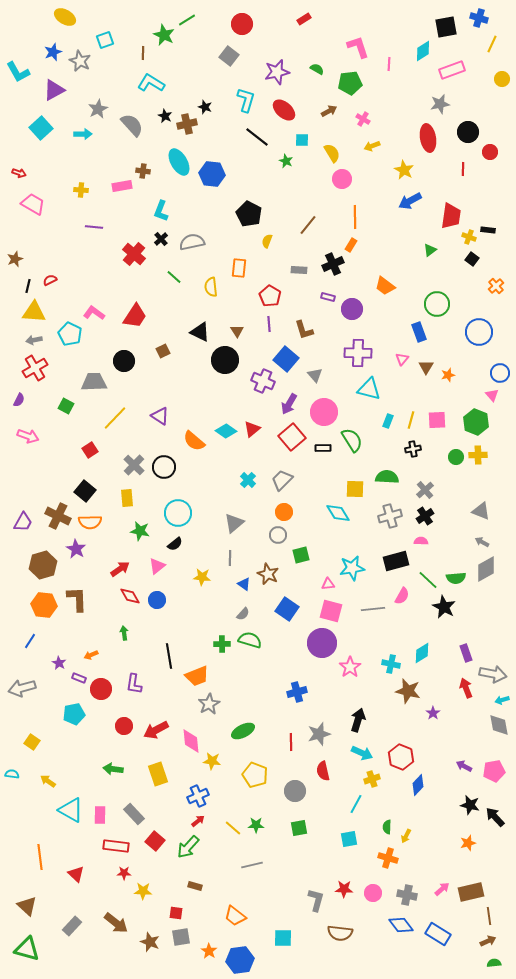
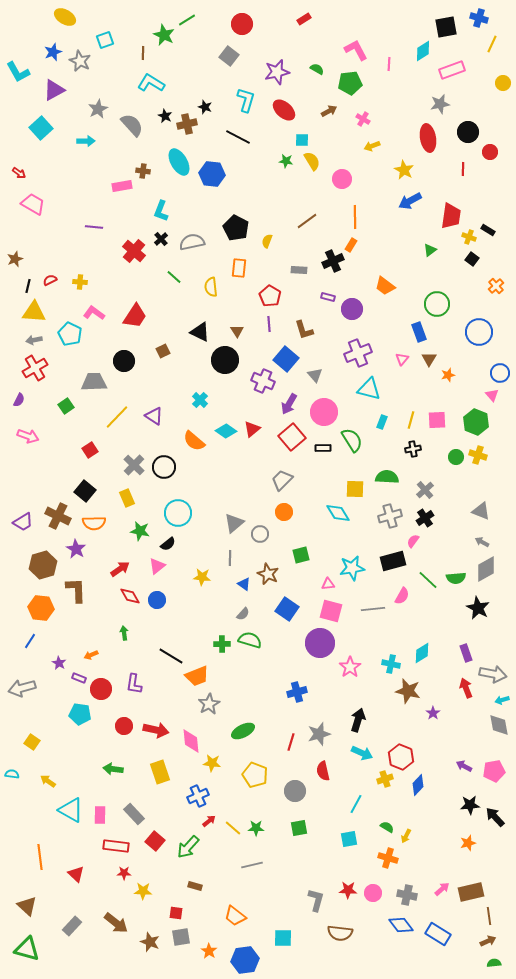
pink L-shape at (358, 47): moved 2 px left, 3 px down; rotated 10 degrees counterclockwise
yellow circle at (502, 79): moved 1 px right, 4 px down
cyan arrow at (83, 134): moved 3 px right, 7 px down
black line at (257, 137): moved 19 px left; rotated 10 degrees counterclockwise
yellow semicircle at (332, 153): moved 20 px left, 8 px down
green star at (286, 161): rotated 16 degrees counterclockwise
red arrow at (19, 173): rotated 16 degrees clockwise
yellow cross at (81, 190): moved 1 px left, 92 px down
black pentagon at (249, 214): moved 13 px left, 14 px down
brown line at (308, 225): moved 1 px left, 4 px up; rotated 15 degrees clockwise
black rectangle at (488, 230): rotated 24 degrees clockwise
red cross at (134, 254): moved 3 px up
black cross at (333, 264): moved 3 px up
purple cross at (358, 353): rotated 24 degrees counterclockwise
brown triangle at (426, 367): moved 3 px right, 8 px up
green square at (66, 406): rotated 28 degrees clockwise
purple triangle at (160, 416): moved 6 px left
yellow line at (115, 418): moved 2 px right, 1 px up
cyan rectangle at (388, 421): moved 6 px left, 1 px down
yellow cross at (478, 455): rotated 18 degrees clockwise
cyan cross at (248, 480): moved 48 px left, 80 px up
yellow rectangle at (127, 498): rotated 18 degrees counterclockwise
black cross at (425, 516): moved 2 px down
purple trapezoid at (23, 522): rotated 30 degrees clockwise
orange semicircle at (90, 522): moved 4 px right, 1 px down
gray circle at (278, 535): moved 18 px left, 1 px up
pink semicircle at (421, 541): moved 8 px left; rotated 56 degrees counterclockwise
black semicircle at (175, 544): moved 7 px left
black rectangle at (396, 561): moved 3 px left
brown L-shape at (77, 599): moved 1 px left, 9 px up
orange hexagon at (44, 605): moved 3 px left, 3 px down
black star at (444, 607): moved 34 px right, 1 px down
purple circle at (322, 643): moved 2 px left
black line at (169, 656): moved 2 px right; rotated 50 degrees counterclockwise
cyan pentagon at (74, 714): moved 6 px right; rotated 20 degrees clockwise
red arrow at (156, 730): rotated 140 degrees counterclockwise
red line at (291, 742): rotated 18 degrees clockwise
yellow star at (212, 761): moved 2 px down
yellow rectangle at (158, 774): moved 2 px right, 2 px up
yellow cross at (372, 779): moved 13 px right
black star at (470, 805): rotated 18 degrees counterclockwise
red arrow at (198, 821): moved 11 px right
green star at (256, 825): moved 3 px down
green semicircle at (387, 827): rotated 120 degrees clockwise
red star at (344, 889): moved 4 px right, 1 px down
blue hexagon at (240, 960): moved 5 px right
